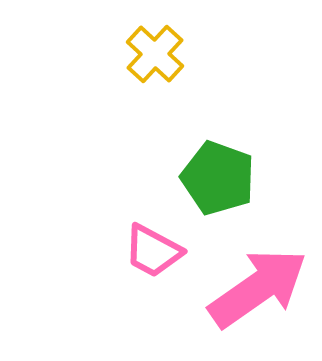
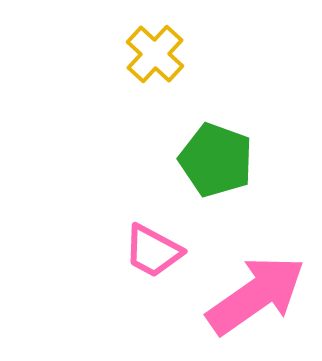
green pentagon: moved 2 px left, 18 px up
pink arrow: moved 2 px left, 7 px down
